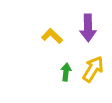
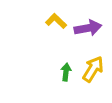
purple arrow: rotated 100 degrees counterclockwise
yellow L-shape: moved 4 px right, 15 px up
